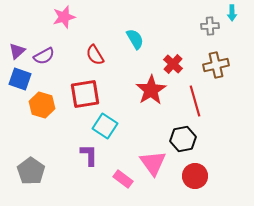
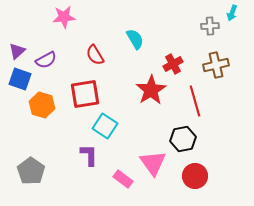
cyan arrow: rotated 21 degrees clockwise
pink star: rotated 10 degrees clockwise
purple semicircle: moved 2 px right, 4 px down
red cross: rotated 18 degrees clockwise
